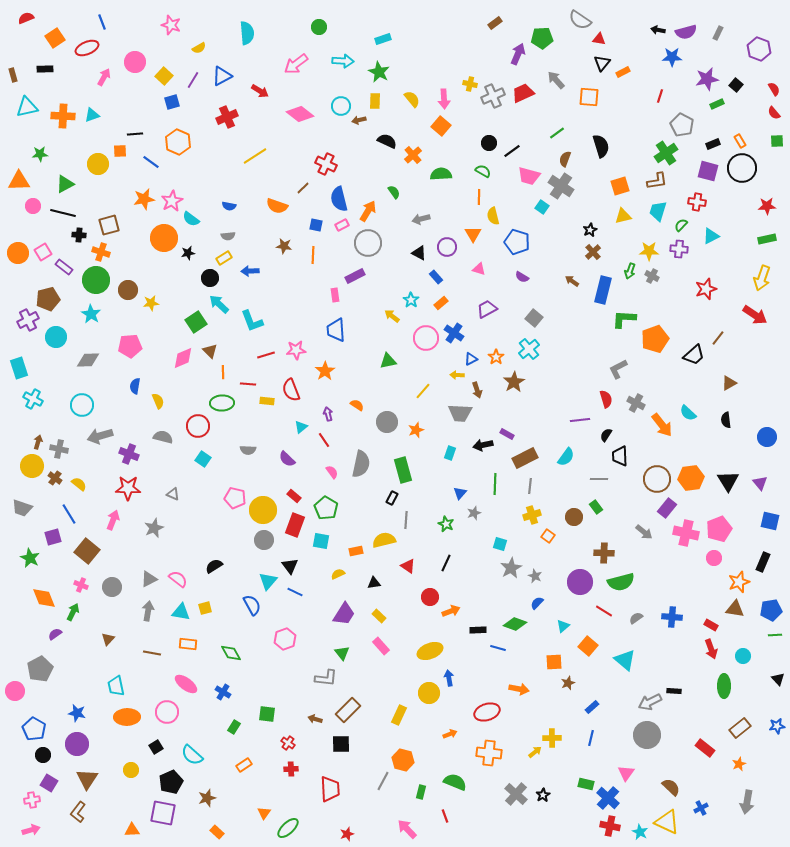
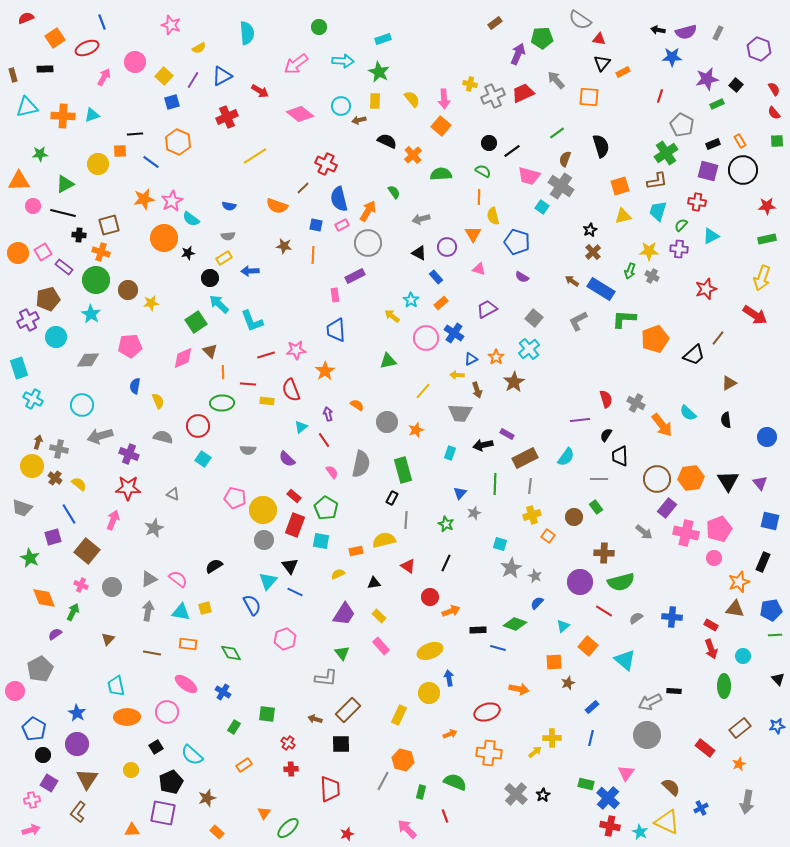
black circle at (742, 168): moved 1 px right, 2 px down
blue rectangle at (603, 290): moved 2 px left, 1 px up; rotated 72 degrees counterclockwise
gray L-shape at (618, 369): moved 40 px left, 48 px up
blue star at (77, 713): rotated 18 degrees clockwise
